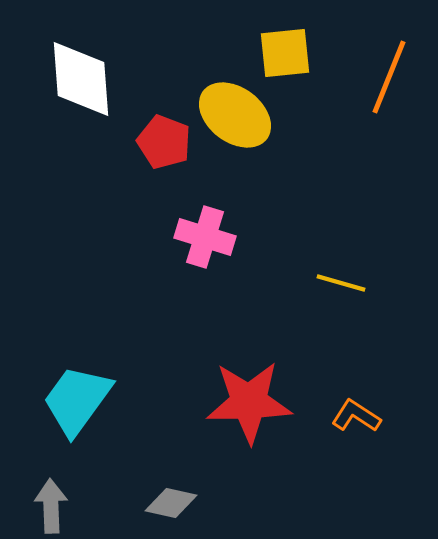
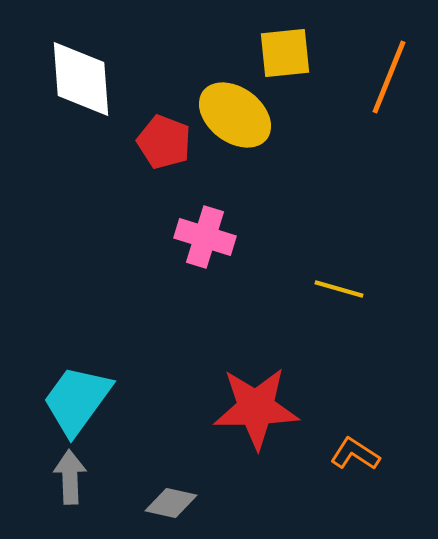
yellow line: moved 2 px left, 6 px down
red star: moved 7 px right, 6 px down
orange L-shape: moved 1 px left, 38 px down
gray arrow: moved 19 px right, 29 px up
